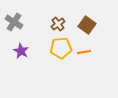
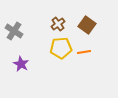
gray cross: moved 9 px down
purple star: moved 13 px down
